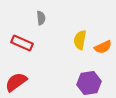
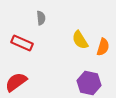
yellow semicircle: rotated 42 degrees counterclockwise
orange semicircle: rotated 48 degrees counterclockwise
purple hexagon: rotated 20 degrees clockwise
